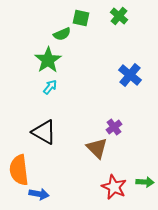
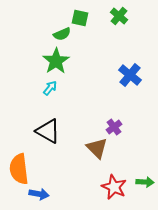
green square: moved 1 px left
green star: moved 8 px right, 1 px down
cyan arrow: moved 1 px down
black triangle: moved 4 px right, 1 px up
orange semicircle: moved 1 px up
